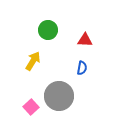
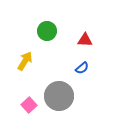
green circle: moved 1 px left, 1 px down
yellow arrow: moved 8 px left
blue semicircle: rotated 40 degrees clockwise
pink square: moved 2 px left, 2 px up
